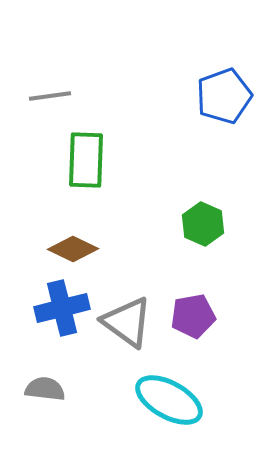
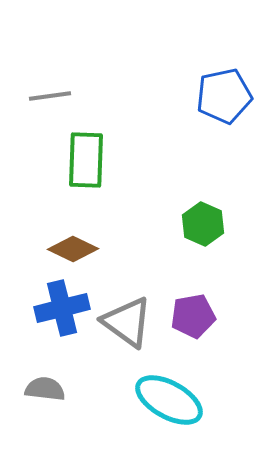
blue pentagon: rotated 8 degrees clockwise
